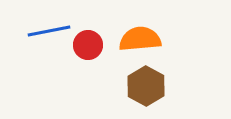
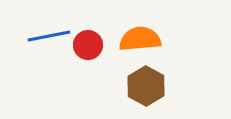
blue line: moved 5 px down
